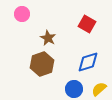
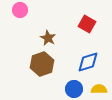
pink circle: moved 2 px left, 4 px up
yellow semicircle: rotated 42 degrees clockwise
